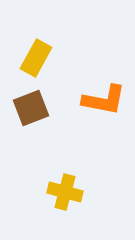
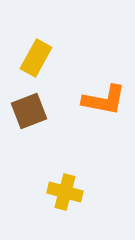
brown square: moved 2 px left, 3 px down
